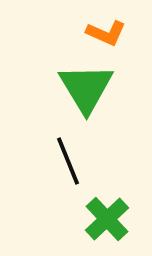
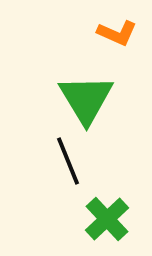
orange L-shape: moved 11 px right
green triangle: moved 11 px down
